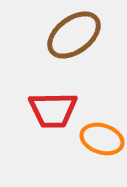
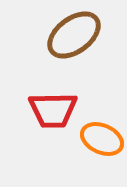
orange ellipse: rotated 6 degrees clockwise
